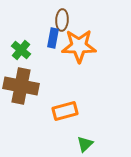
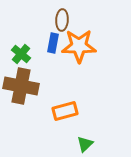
blue rectangle: moved 5 px down
green cross: moved 4 px down
